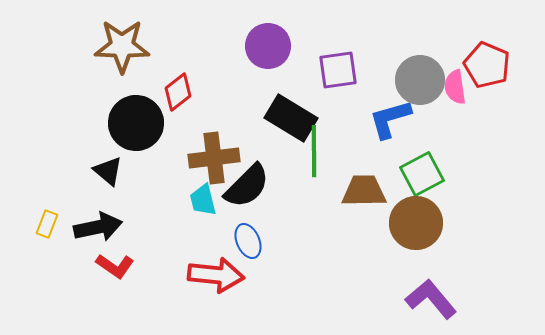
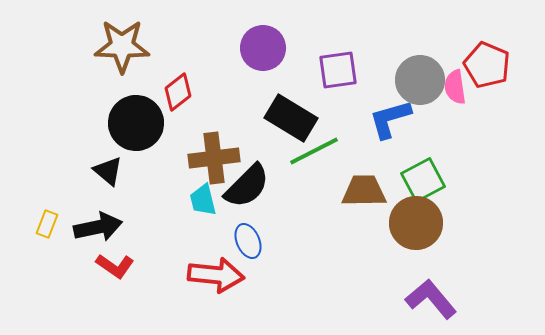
purple circle: moved 5 px left, 2 px down
green line: rotated 63 degrees clockwise
green square: moved 1 px right, 6 px down
